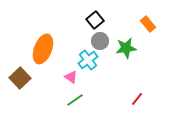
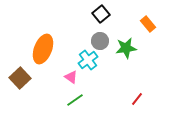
black square: moved 6 px right, 6 px up
